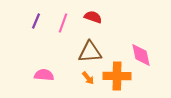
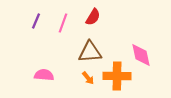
red semicircle: rotated 102 degrees clockwise
